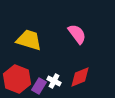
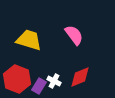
pink semicircle: moved 3 px left, 1 px down
